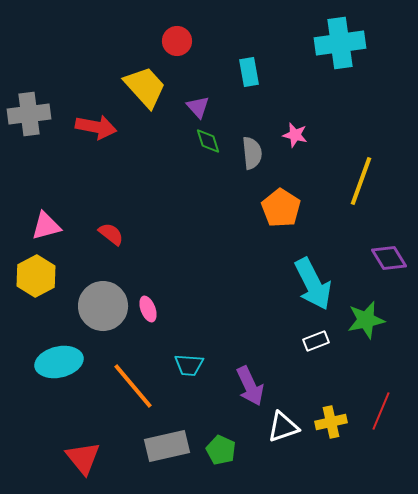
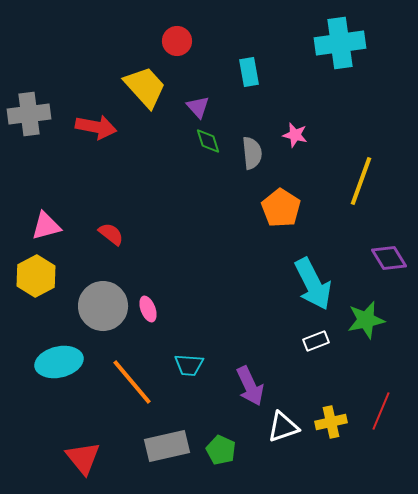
orange line: moved 1 px left, 4 px up
